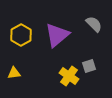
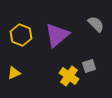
gray semicircle: moved 2 px right
yellow hexagon: rotated 10 degrees counterclockwise
yellow triangle: rotated 16 degrees counterclockwise
